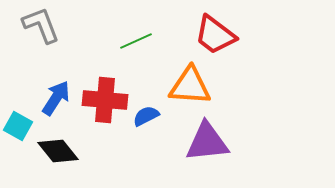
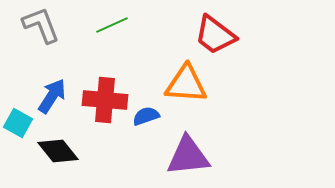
green line: moved 24 px left, 16 px up
orange triangle: moved 4 px left, 2 px up
blue arrow: moved 4 px left, 2 px up
blue semicircle: rotated 8 degrees clockwise
cyan square: moved 3 px up
purple triangle: moved 19 px left, 14 px down
